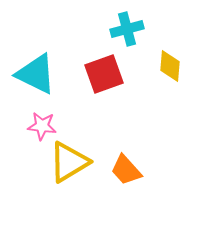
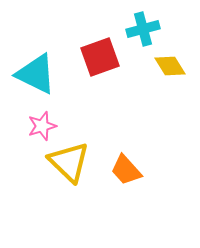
cyan cross: moved 16 px right
yellow diamond: rotated 36 degrees counterclockwise
red square: moved 4 px left, 17 px up
pink star: rotated 24 degrees counterclockwise
yellow triangle: rotated 45 degrees counterclockwise
